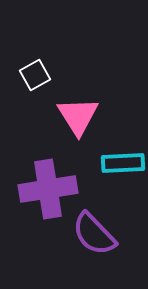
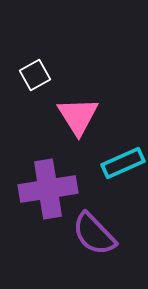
cyan rectangle: rotated 21 degrees counterclockwise
